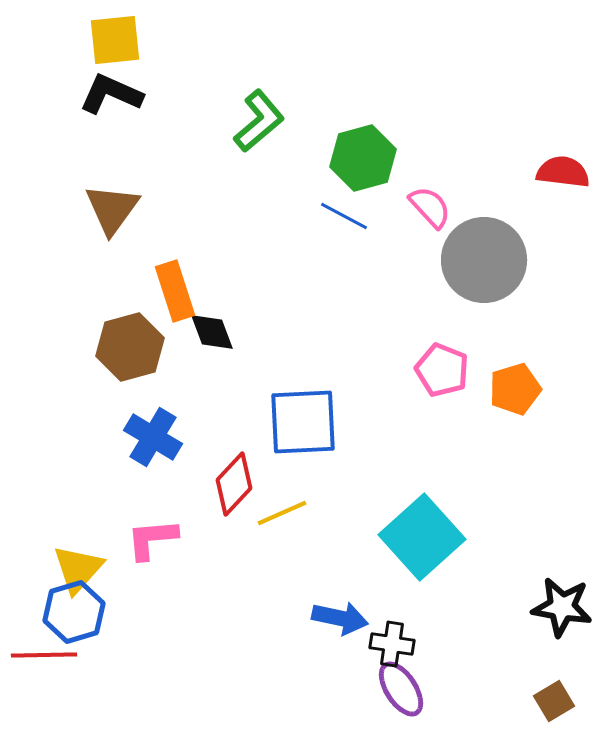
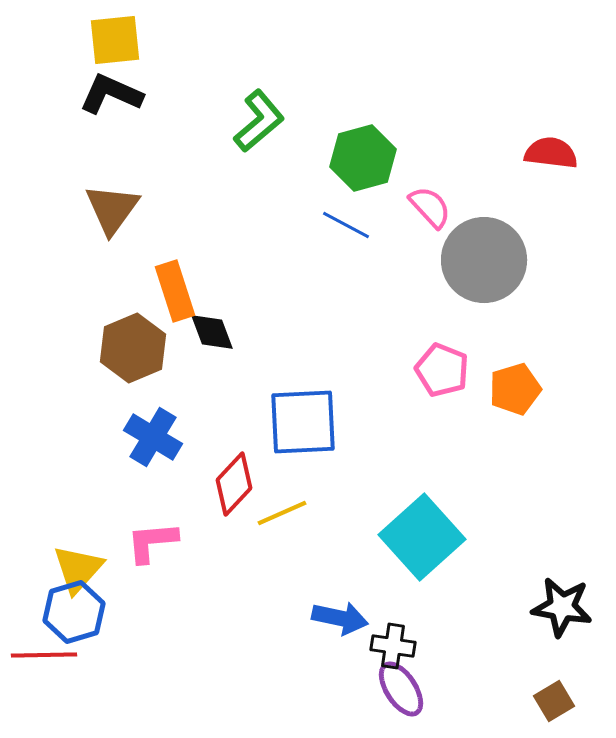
red semicircle: moved 12 px left, 19 px up
blue line: moved 2 px right, 9 px down
brown hexagon: moved 3 px right, 1 px down; rotated 8 degrees counterclockwise
pink L-shape: moved 3 px down
black cross: moved 1 px right, 2 px down
